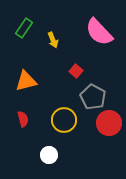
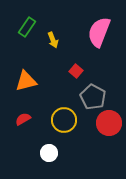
green rectangle: moved 3 px right, 1 px up
pink semicircle: rotated 64 degrees clockwise
red semicircle: rotated 105 degrees counterclockwise
white circle: moved 2 px up
